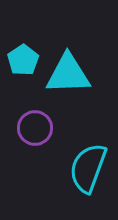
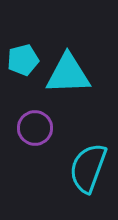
cyan pentagon: rotated 20 degrees clockwise
